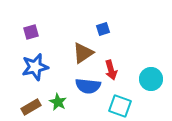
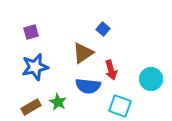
blue square: rotated 32 degrees counterclockwise
